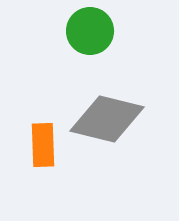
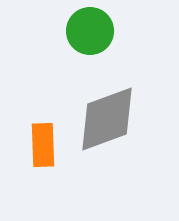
gray diamond: rotated 34 degrees counterclockwise
